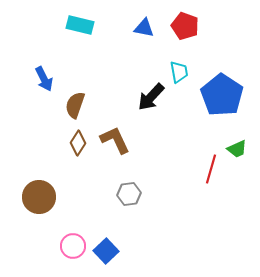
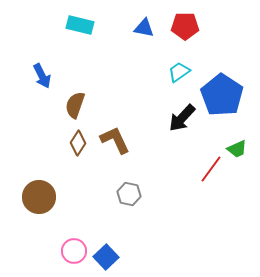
red pentagon: rotated 20 degrees counterclockwise
cyan trapezoid: rotated 115 degrees counterclockwise
blue arrow: moved 2 px left, 3 px up
black arrow: moved 31 px right, 21 px down
red line: rotated 20 degrees clockwise
gray hexagon: rotated 20 degrees clockwise
pink circle: moved 1 px right, 5 px down
blue square: moved 6 px down
